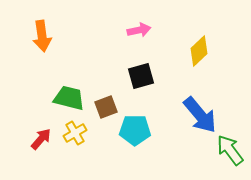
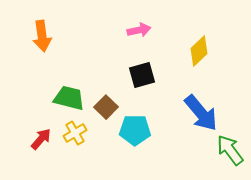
black square: moved 1 px right, 1 px up
brown square: rotated 25 degrees counterclockwise
blue arrow: moved 1 px right, 2 px up
